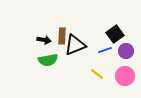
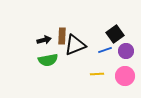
black arrow: rotated 24 degrees counterclockwise
yellow line: rotated 40 degrees counterclockwise
